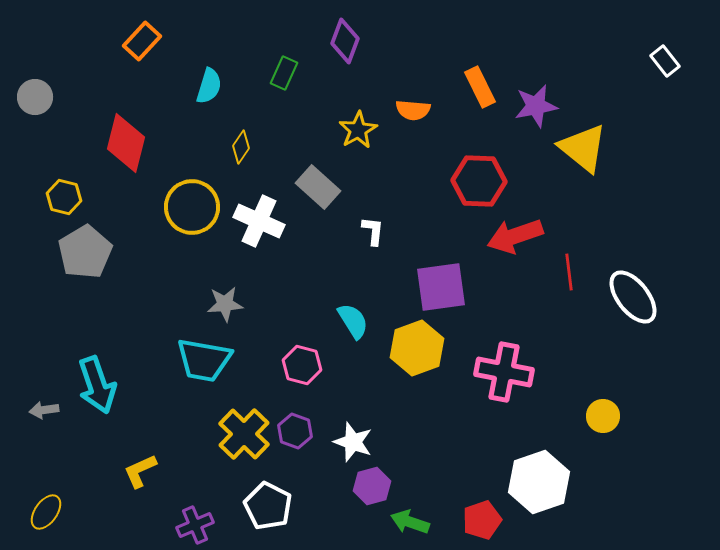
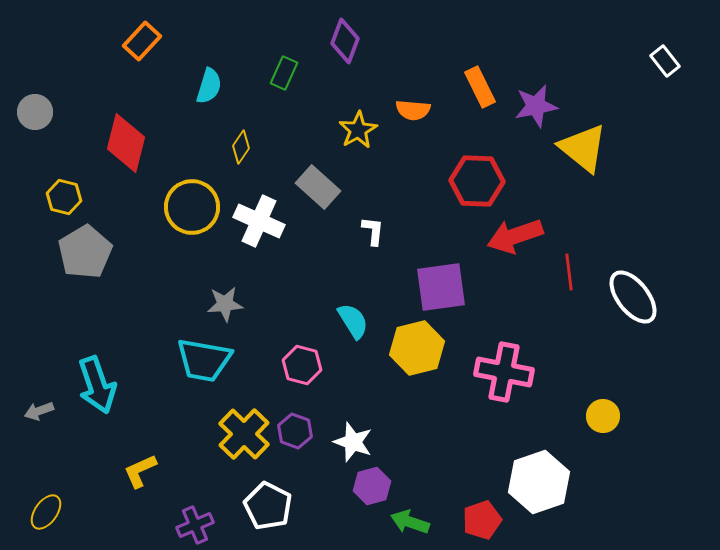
gray circle at (35, 97): moved 15 px down
red hexagon at (479, 181): moved 2 px left
yellow hexagon at (417, 348): rotated 6 degrees clockwise
gray arrow at (44, 410): moved 5 px left, 1 px down; rotated 12 degrees counterclockwise
